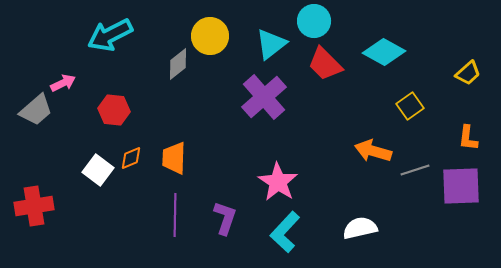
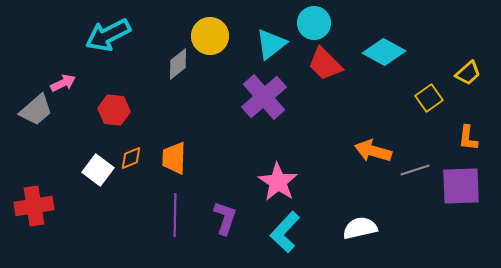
cyan circle: moved 2 px down
cyan arrow: moved 2 px left
yellow square: moved 19 px right, 8 px up
